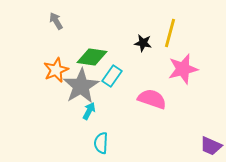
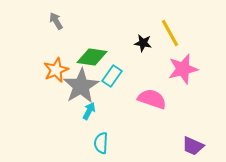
yellow line: rotated 44 degrees counterclockwise
purple trapezoid: moved 18 px left
